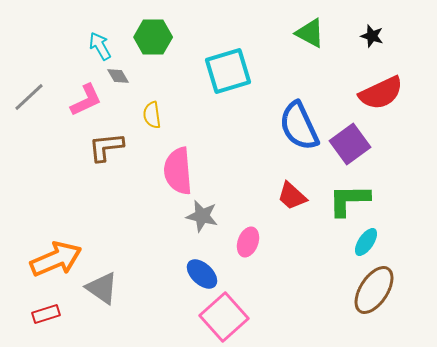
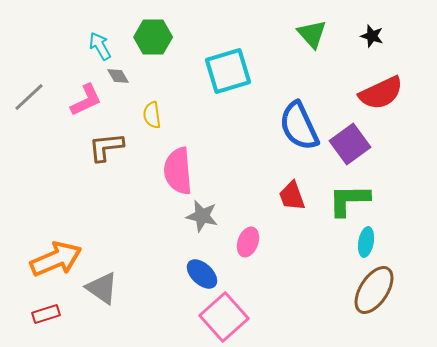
green triangle: moved 2 px right, 1 px down; rotated 20 degrees clockwise
red trapezoid: rotated 28 degrees clockwise
cyan ellipse: rotated 24 degrees counterclockwise
